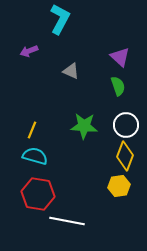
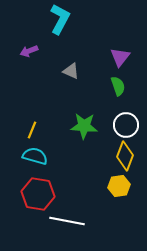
purple triangle: rotated 25 degrees clockwise
